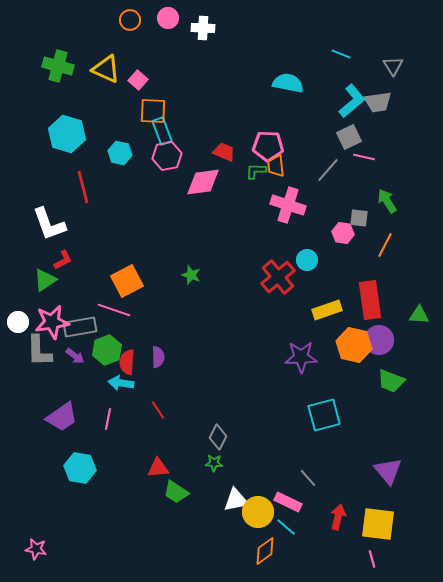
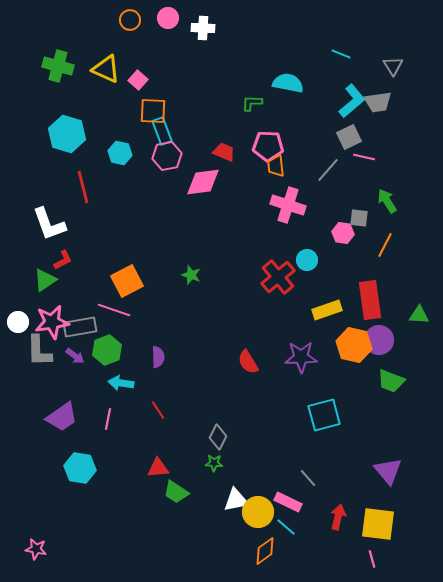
green L-shape at (256, 171): moved 4 px left, 68 px up
red semicircle at (127, 362): moved 121 px right; rotated 35 degrees counterclockwise
